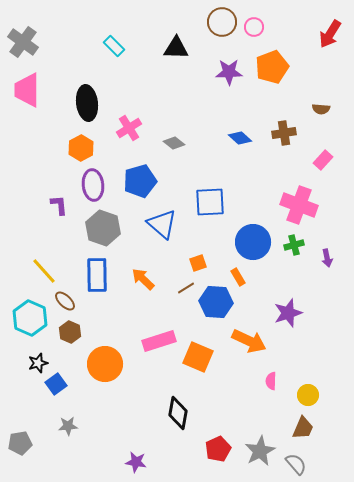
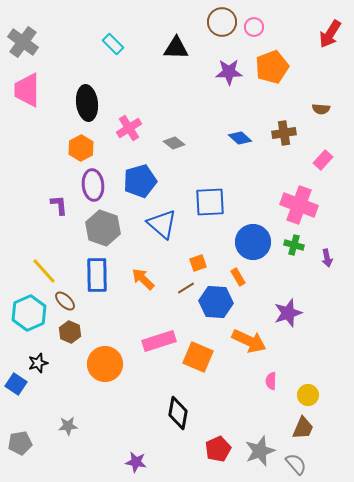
cyan rectangle at (114, 46): moved 1 px left, 2 px up
green cross at (294, 245): rotated 30 degrees clockwise
cyan hexagon at (30, 318): moved 1 px left, 5 px up; rotated 12 degrees clockwise
blue square at (56, 384): moved 40 px left; rotated 20 degrees counterclockwise
gray star at (260, 451): rotated 8 degrees clockwise
